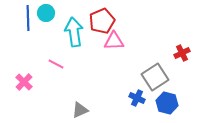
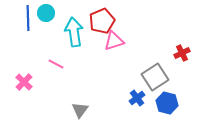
pink triangle: rotated 15 degrees counterclockwise
blue cross: rotated 28 degrees clockwise
gray triangle: rotated 30 degrees counterclockwise
